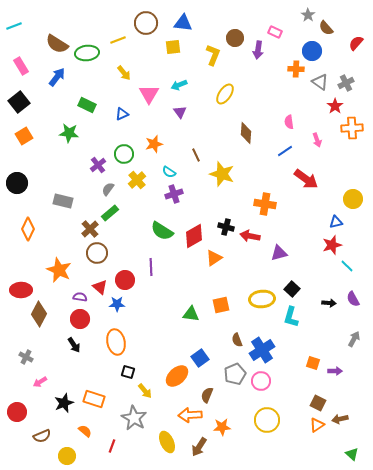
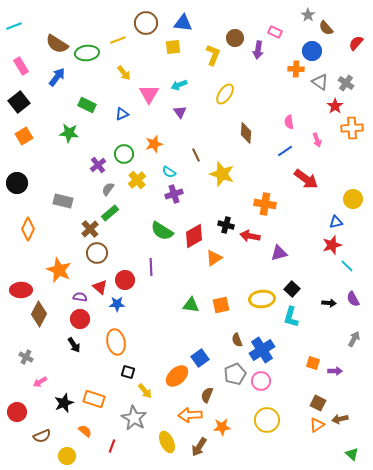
gray cross at (346, 83): rotated 28 degrees counterclockwise
black cross at (226, 227): moved 2 px up
green triangle at (191, 314): moved 9 px up
